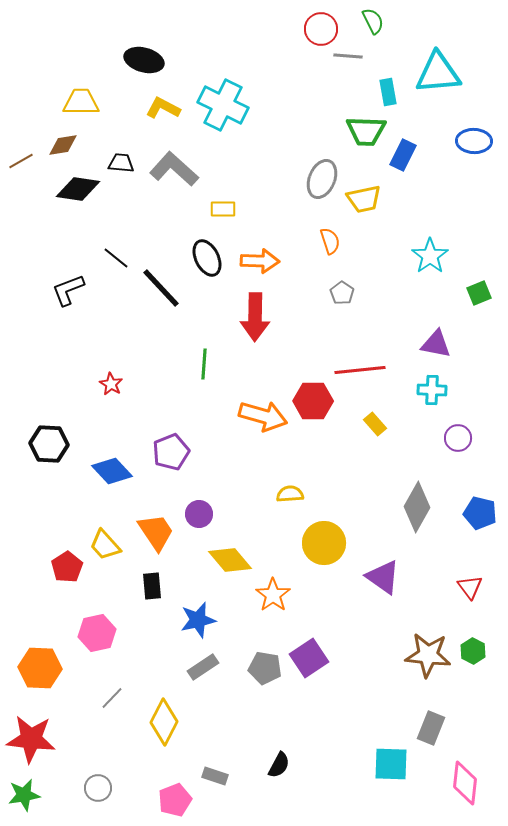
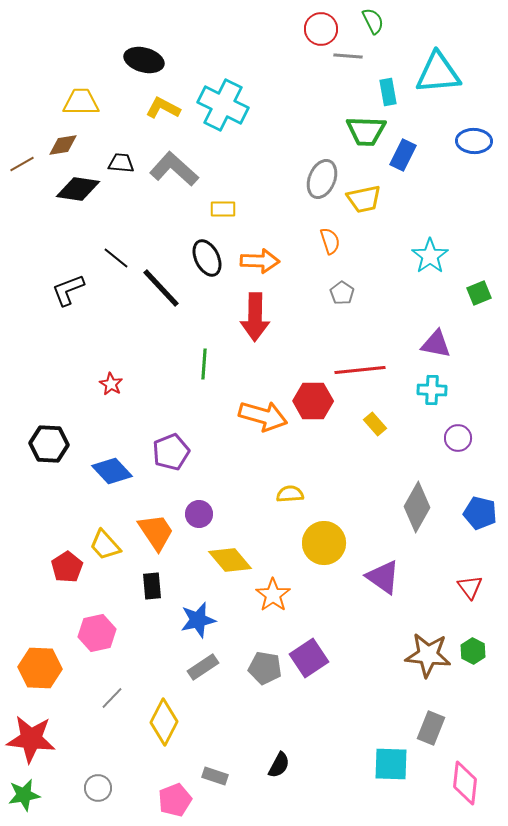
brown line at (21, 161): moved 1 px right, 3 px down
